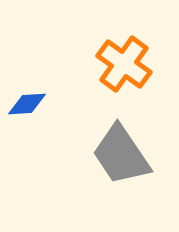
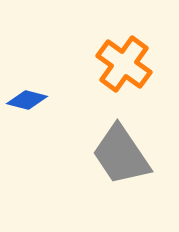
blue diamond: moved 4 px up; rotated 18 degrees clockwise
